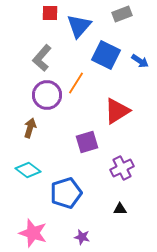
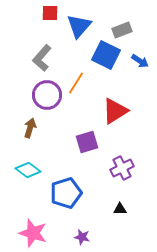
gray rectangle: moved 16 px down
red triangle: moved 2 px left
